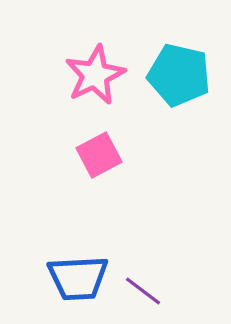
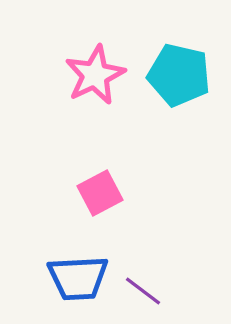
pink square: moved 1 px right, 38 px down
